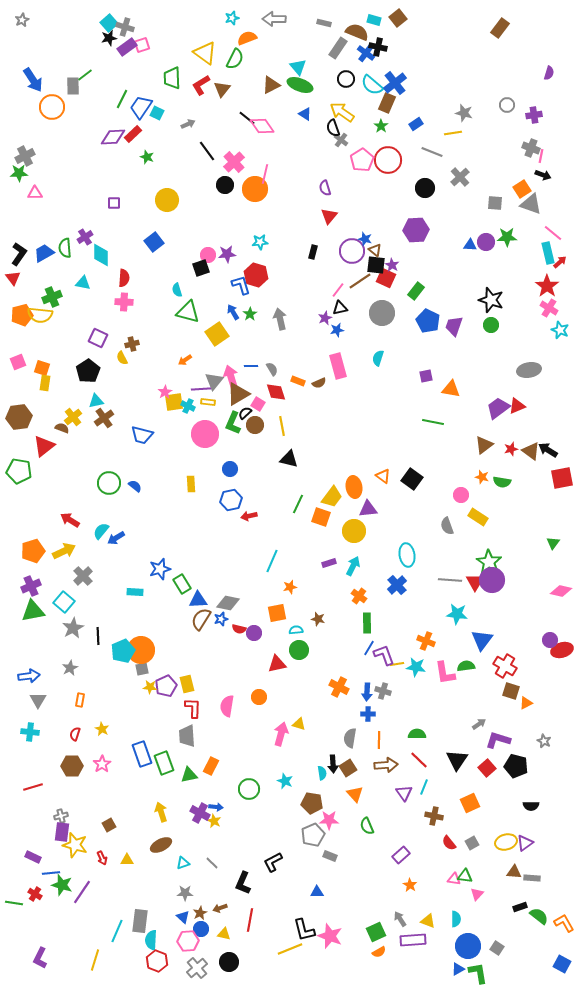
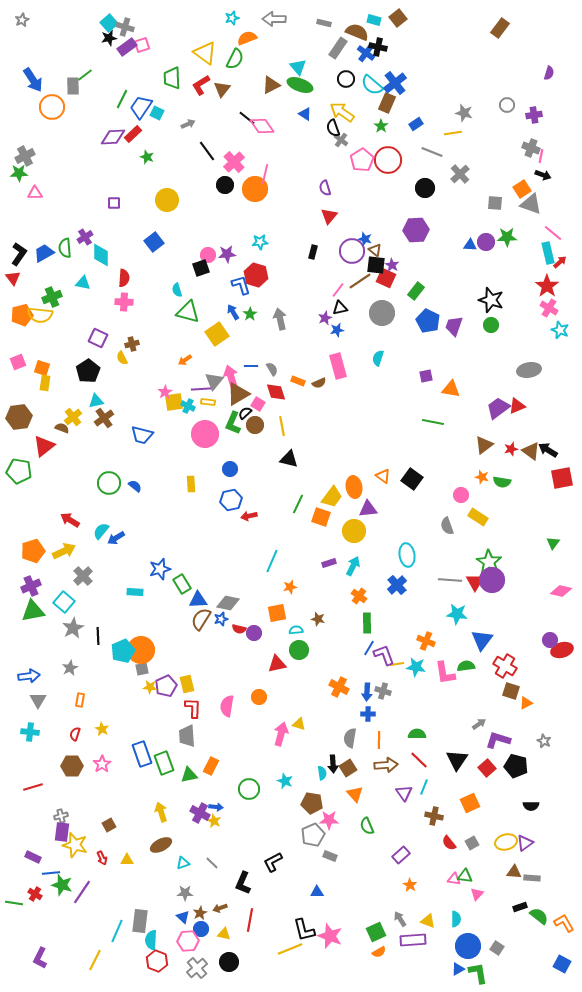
gray cross at (460, 177): moved 3 px up
yellow line at (95, 960): rotated 10 degrees clockwise
